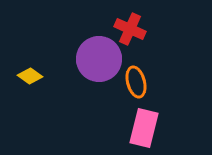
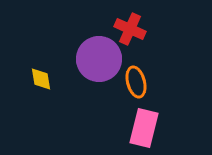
yellow diamond: moved 11 px right, 3 px down; rotated 45 degrees clockwise
